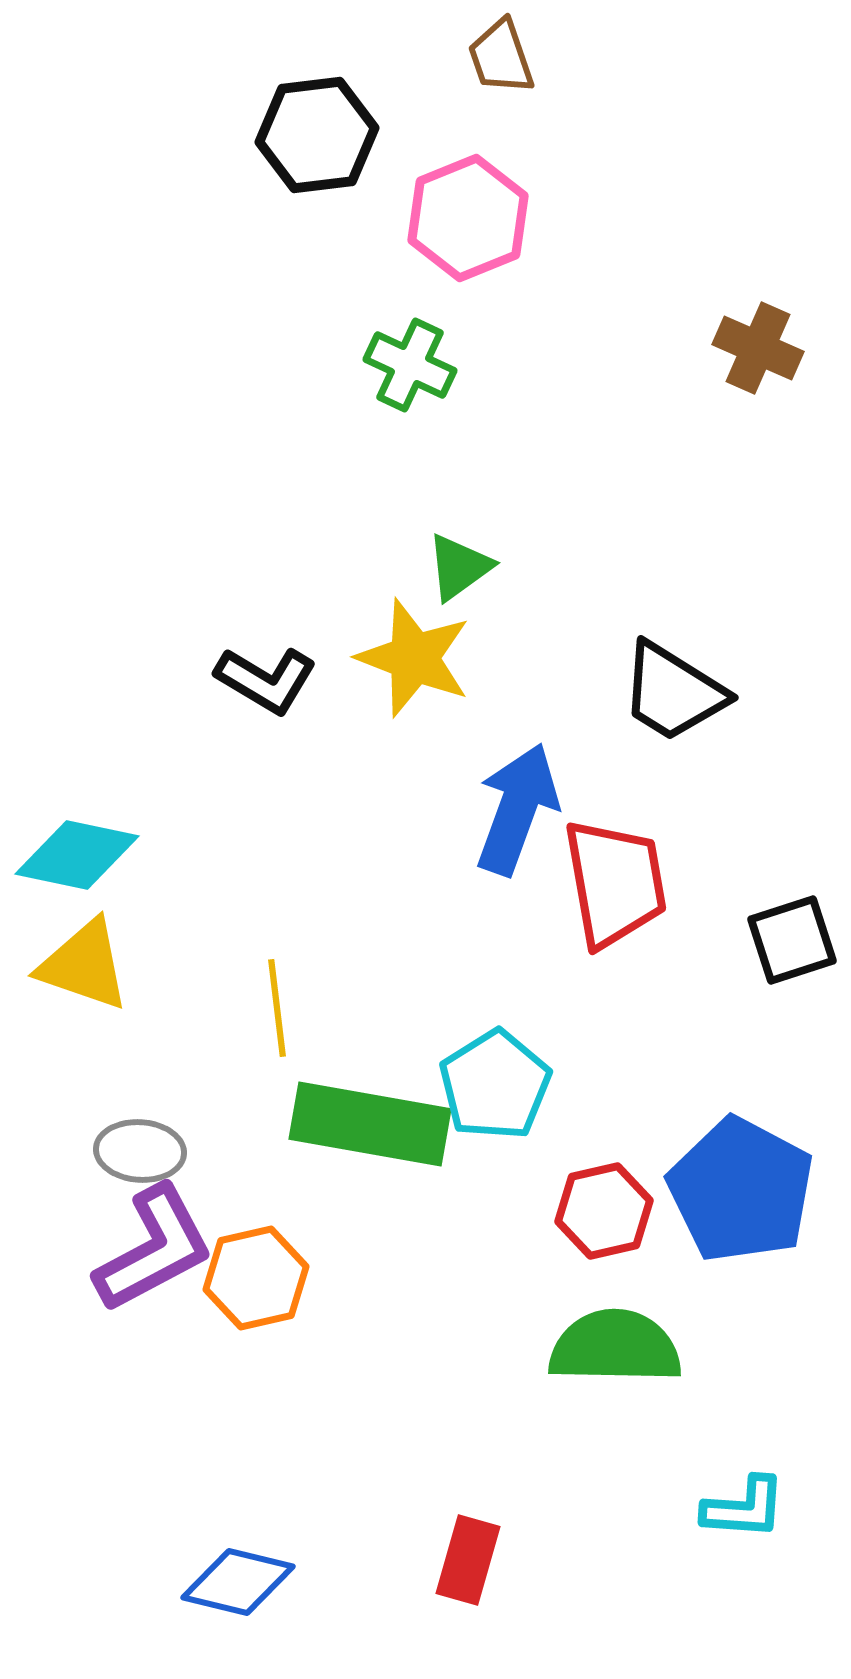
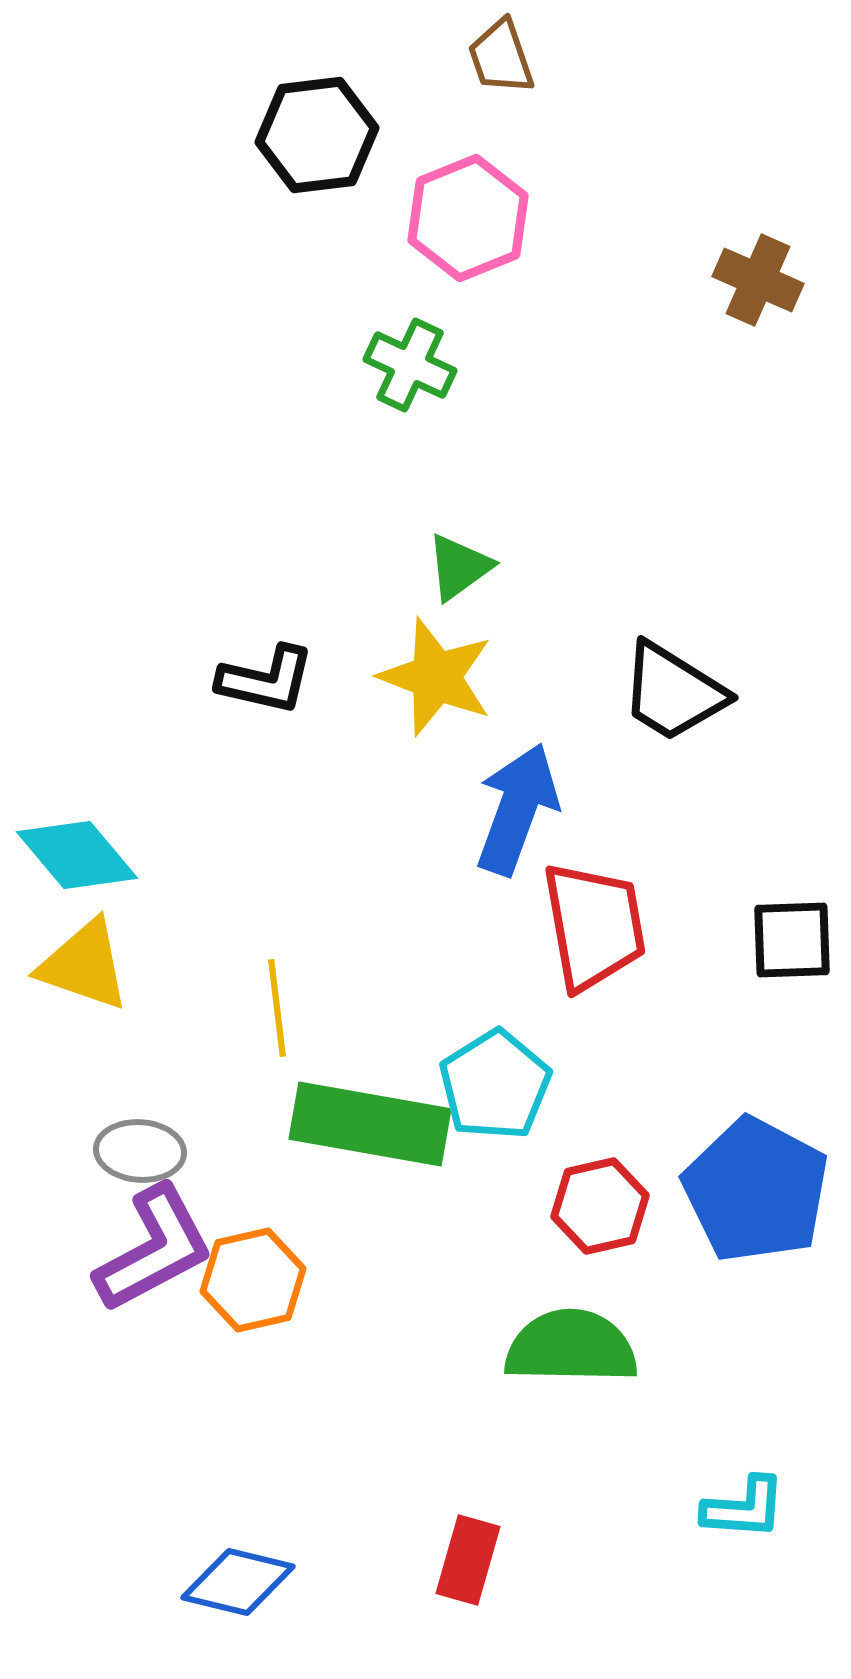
brown cross: moved 68 px up
yellow star: moved 22 px right, 19 px down
black L-shape: rotated 18 degrees counterclockwise
cyan diamond: rotated 38 degrees clockwise
red trapezoid: moved 21 px left, 43 px down
black square: rotated 16 degrees clockwise
blue pentagon: moved 15 px right
red hexagon: moved 4 px left, 5 px up
orange hexagon: moved 3 px left, 2 px down
green semicircle: moved 44 px left
